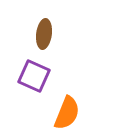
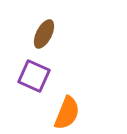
brown ellipse: rotated 20 degrees clockwise
